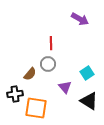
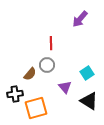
purple arrow: rotated 102 degrees clockwise
gray circle: moved 1 px left, 1 px down
orange square: rotated 25 degrees counterclockwise
